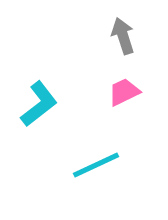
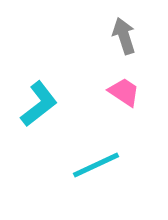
gray arrow: moved 1 px right
pink trapezoid: rotated 60 degrees clockwise
